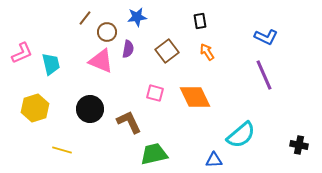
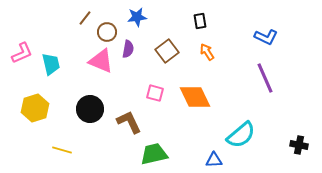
purple line: moved 1 px right, 3 px down
